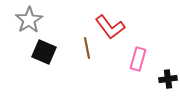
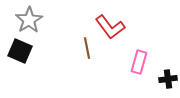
black square: moved 24 px left, 1 px up
pink rectangle: moved 1 px right, 3 px down
